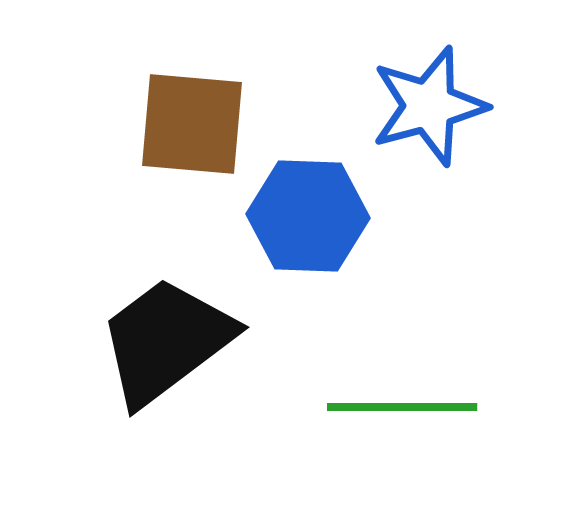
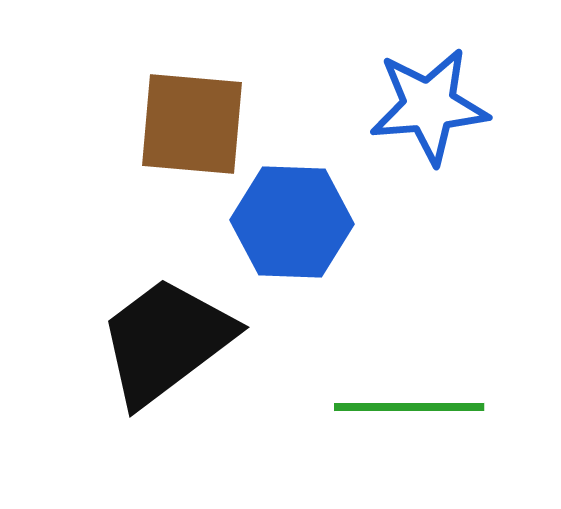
blue star: rotated 10 degrees clockwise
blue hexagon: moved 16 px left, 6 px down
green line: moved 7 px right
